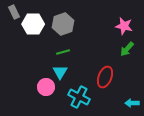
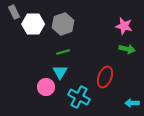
green arrow: rotated 119 degrees counterclockwise
